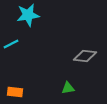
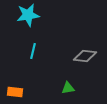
cyan line: moved 22 px right, 7 px down; rotated 49 degrees counterclockwise
